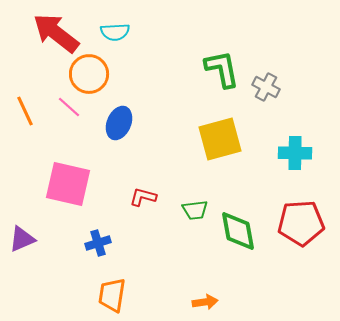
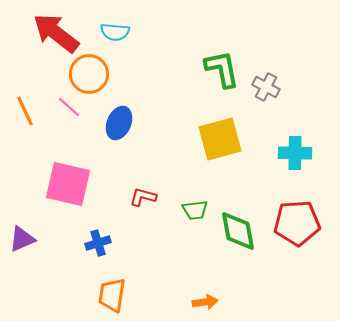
cyan semicircle: rotated 8 degrees clockwise
red pentagon: moved 4 px left
